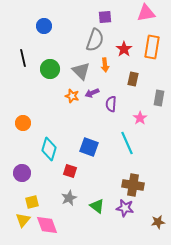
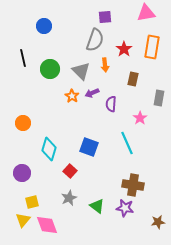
orange star: rotated 16 degrees clockwise
red square: rotated 24 degrees clockwise
